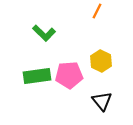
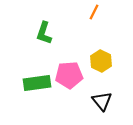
orange line: moved 3 px left, 1 px down
green L-shape: rotated 65 degrees clockwise
green rectangle: moved 7 px down
